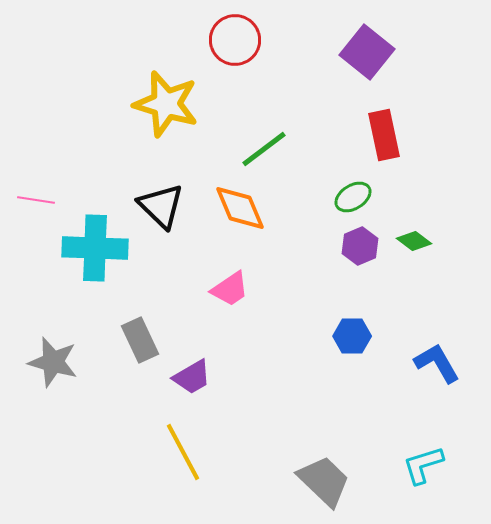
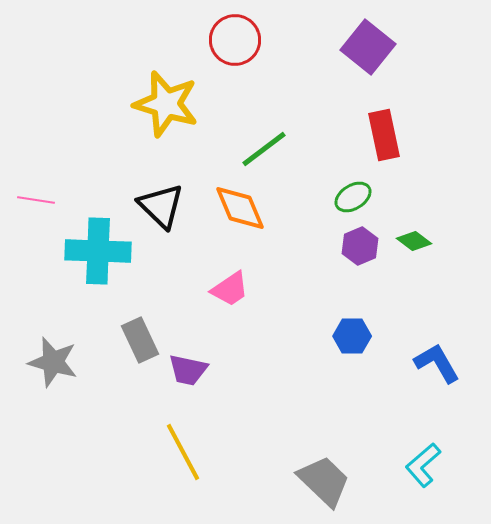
purple square: moved 1 px right, 5 px up
cyan cross: moved 3 px right, 3 px down
purple trapezoid: moved 4 px left, 7 px up; rotated 42 degrees clockwise
cyan L-shape: rotated 24 degrees counterclockwise
